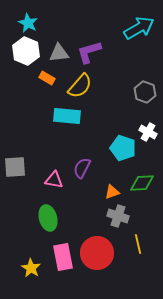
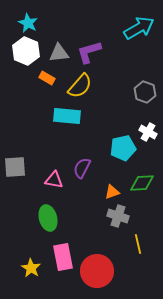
cyan pentagon: rotated 30 degrees counterclockwise
red circle: moved 18 px down
